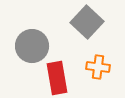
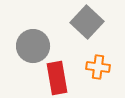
gray circle: moved 1 px right
